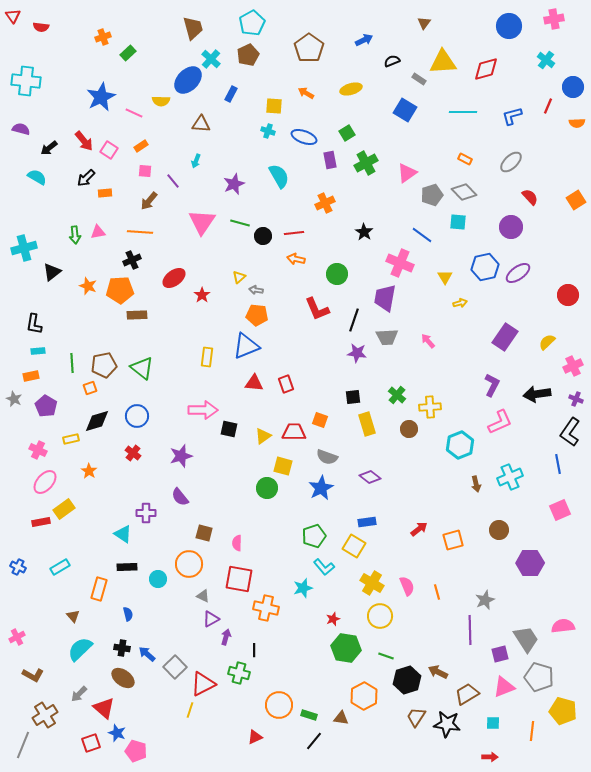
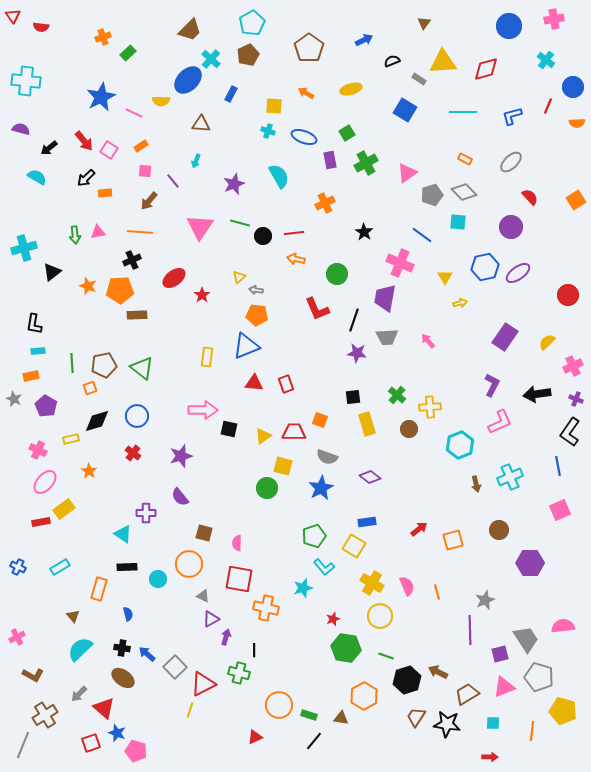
brown trapezoid at (193, 28): moved 3 px left, 2 px down; rotated 60 degrees clockwise
pink triangle at (202, 222): moved 2 px left, 5 px down
blue line at (558, 464): moved 2 px down
